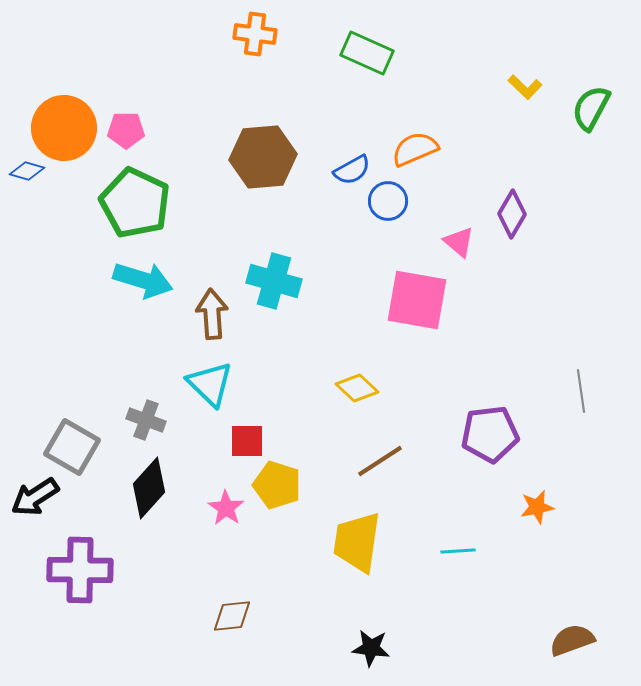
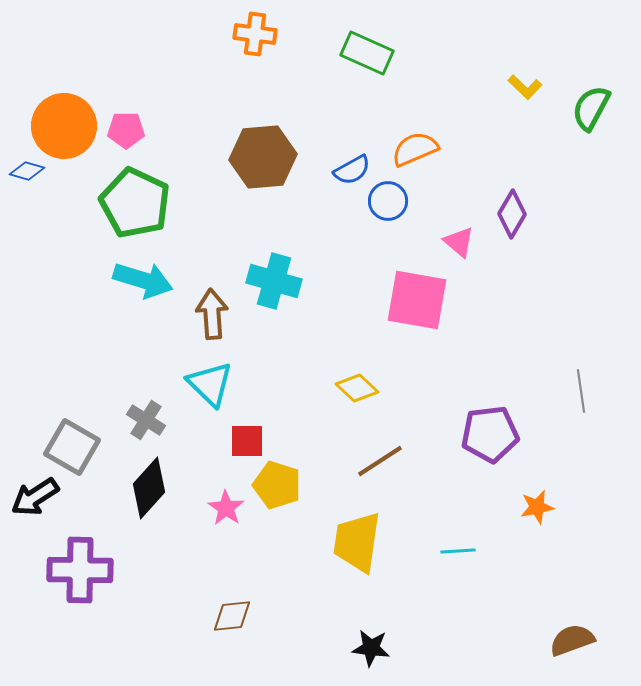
orange circle: moved 2 px up
gray cross: rotated 12 degrees clockwise
